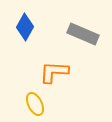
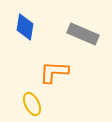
blue diamond: rotated 20 degrees counterclockwise
yellow ellipse: moved 3 px left
